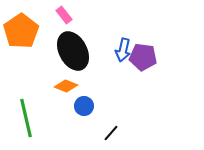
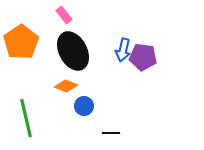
orange pentagon: moved 11 px down
black line: rotated 48 degrees clockwise
